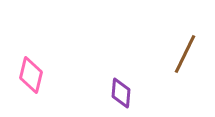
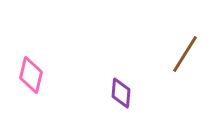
brown line: rotated 6 degrees clockwise
